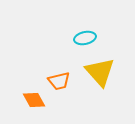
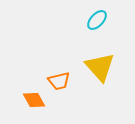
cyan ellipse: moved 12 px right, 18 px up; rotated 35 degrees counterclockwise
yellow triangle: moved 5 px up
